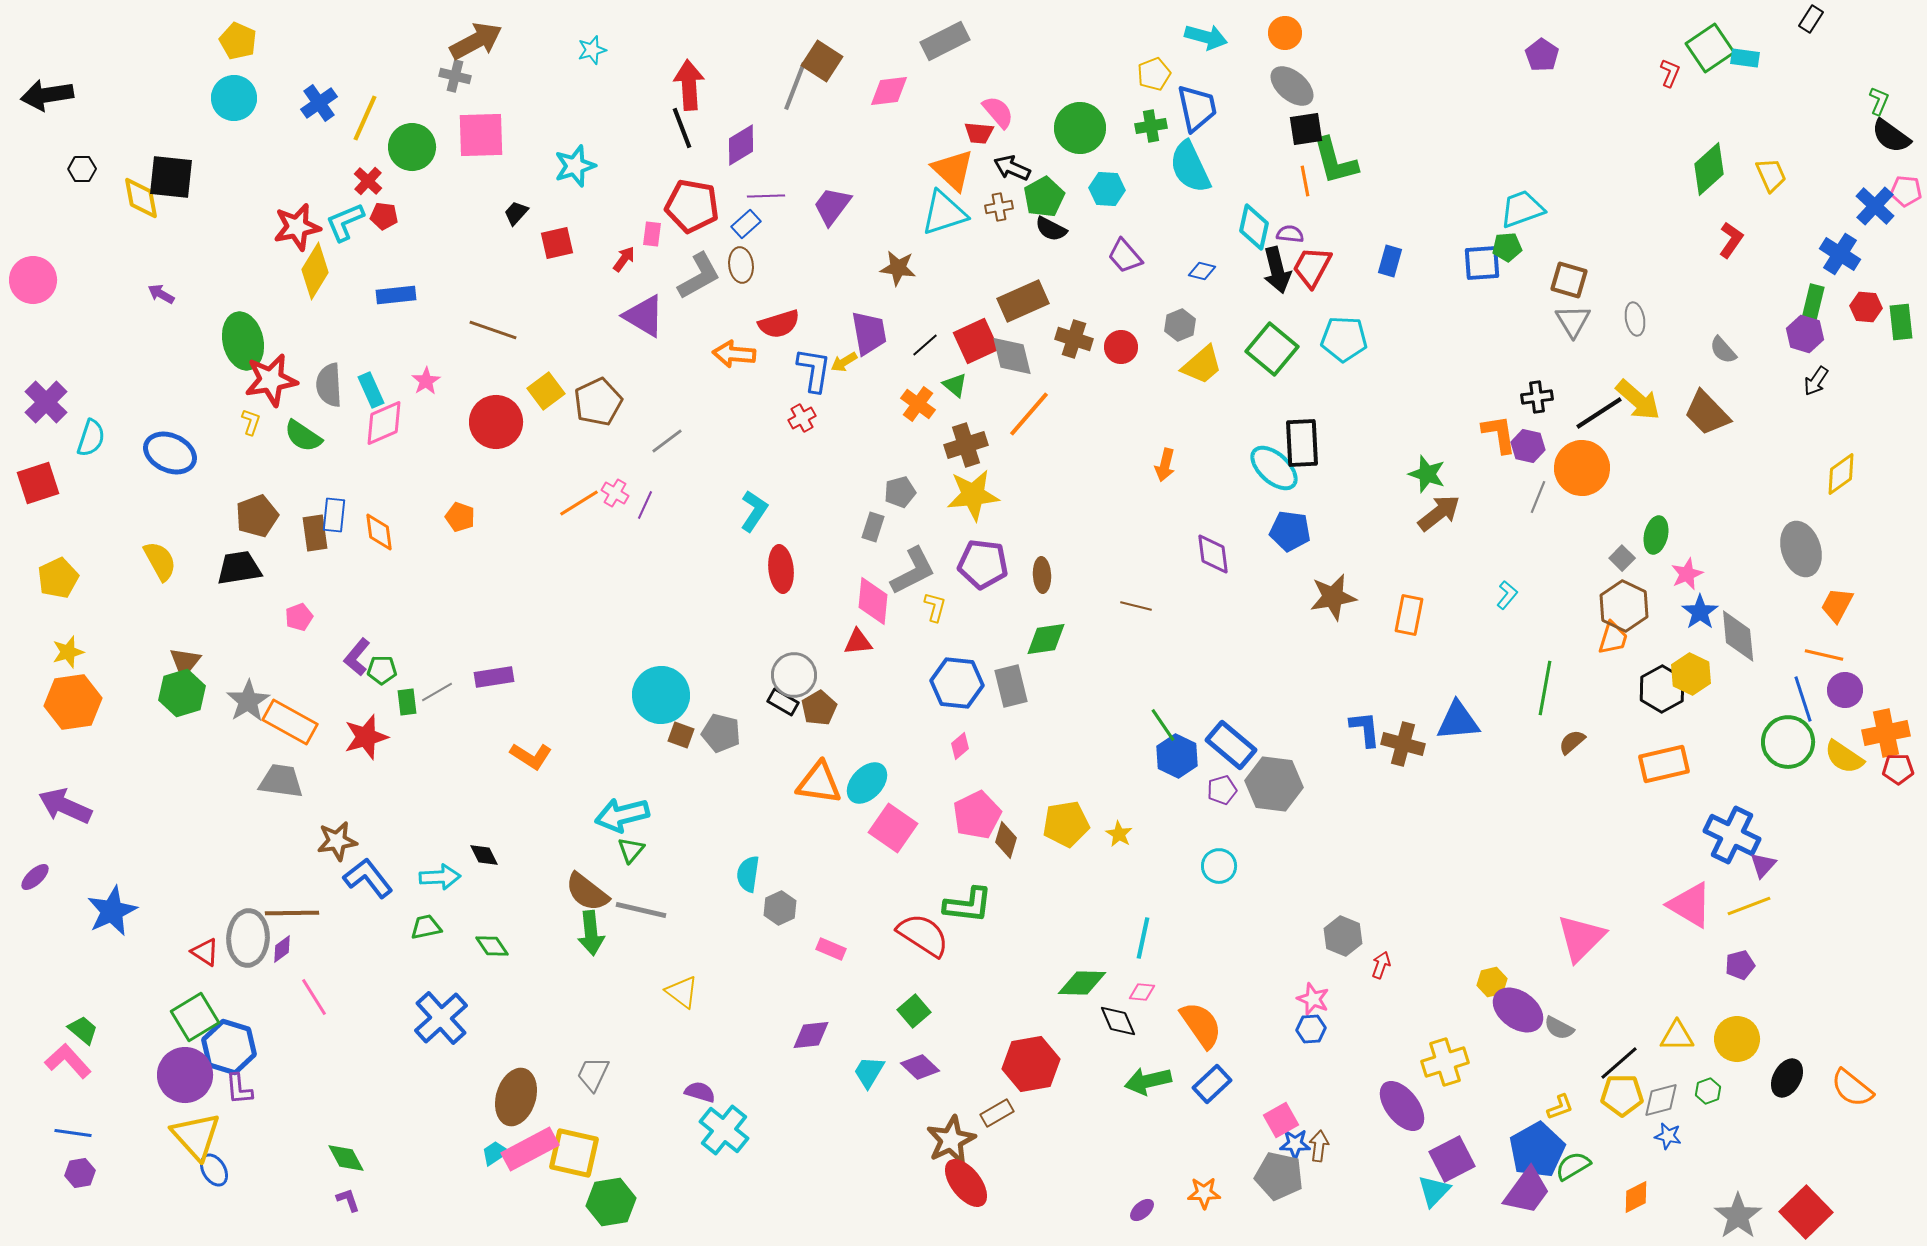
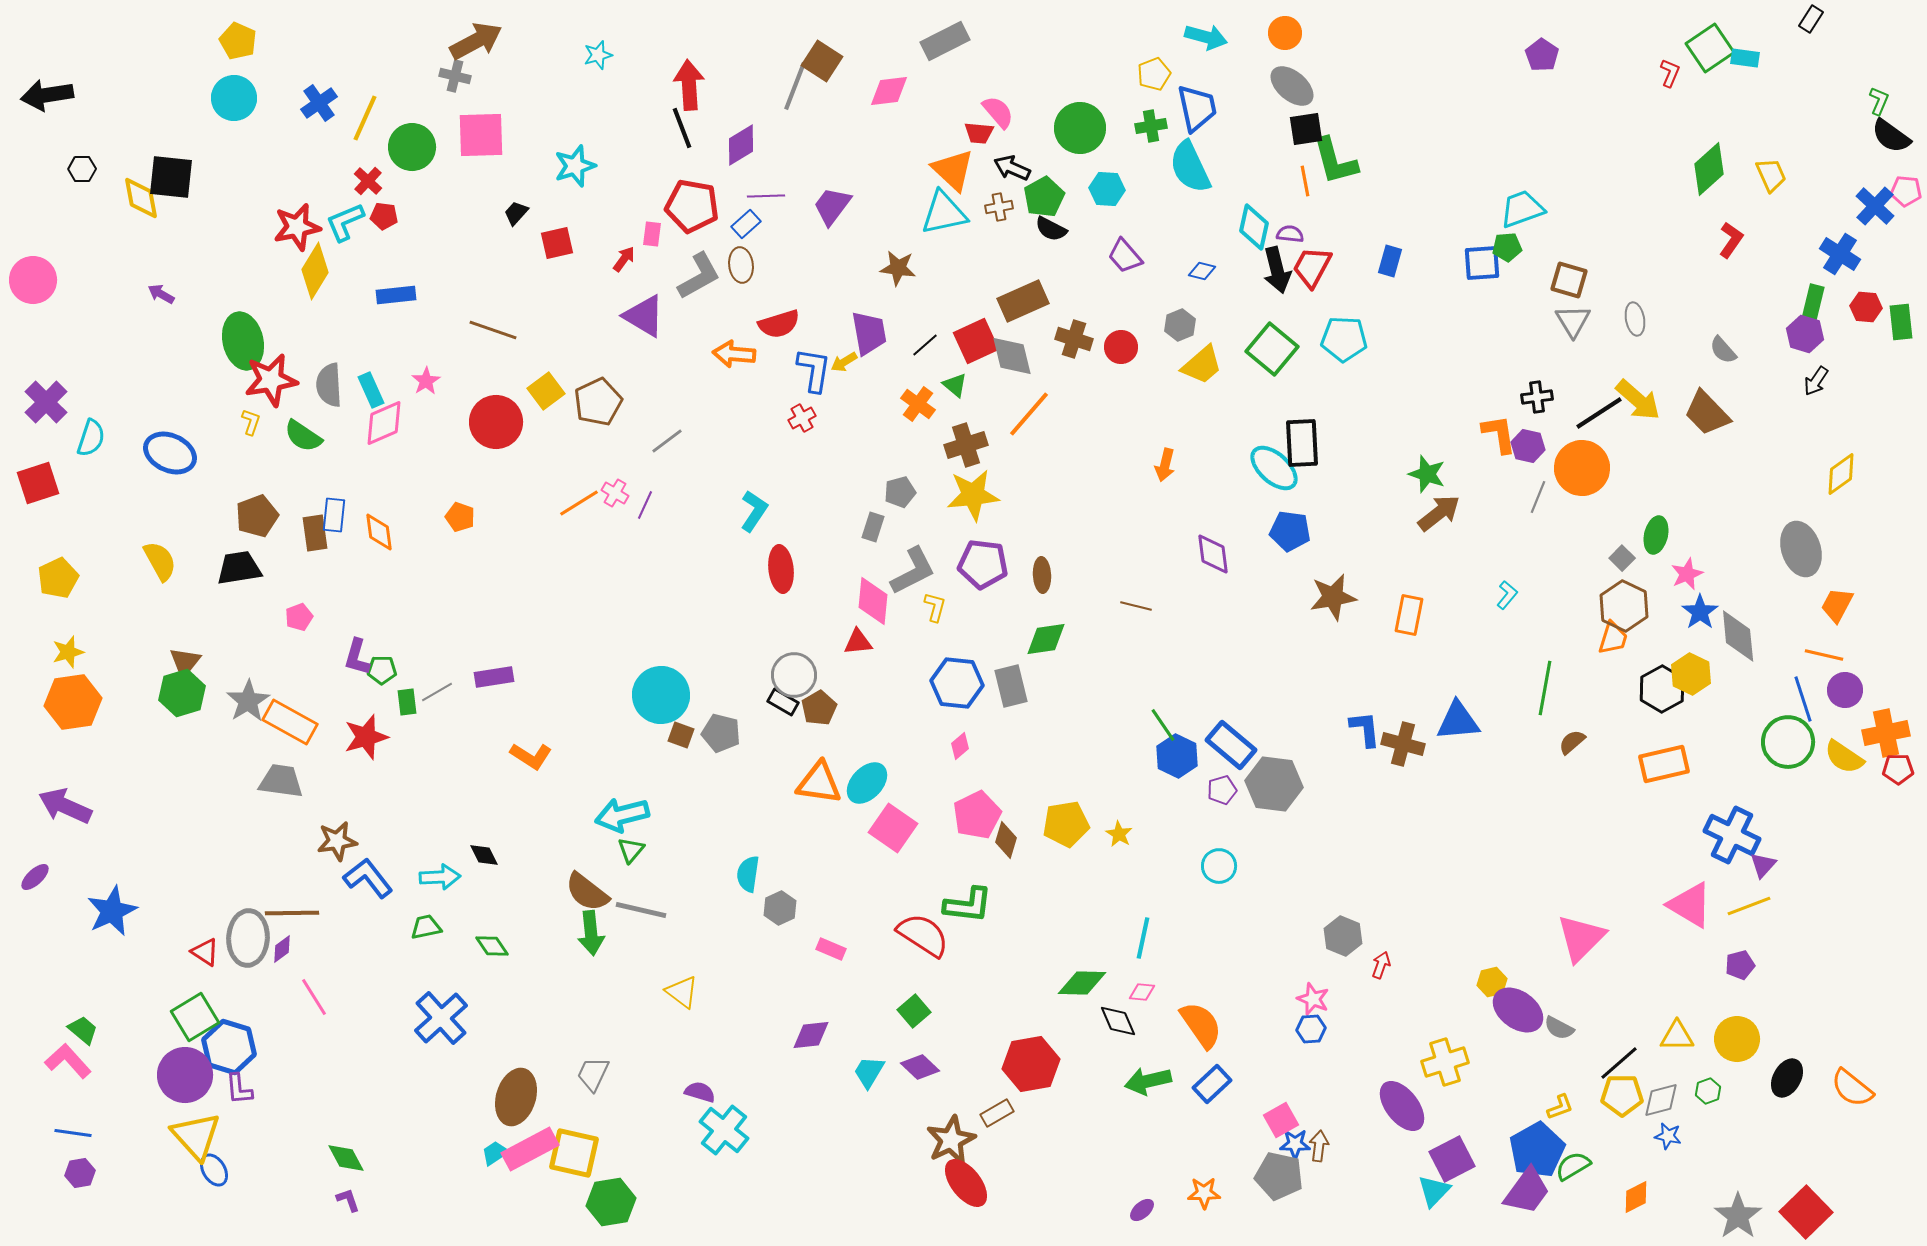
cyan star at (592, 50): moved 6 px right, 5 px down
cyan triangle at (944, 213): rotated 6 degrees clockwise
purple L-shape at (357, 657): rotated 24 degrees counterclockwise
